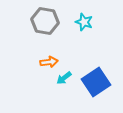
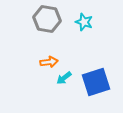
gray hexagon: moved 2 px right, 2 px up
blue square: rotated 16 degrees clockwise
